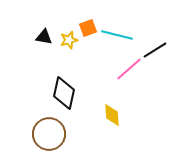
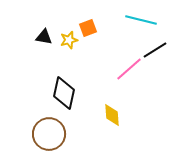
cyan line: moved 24 px right, 15 px up
